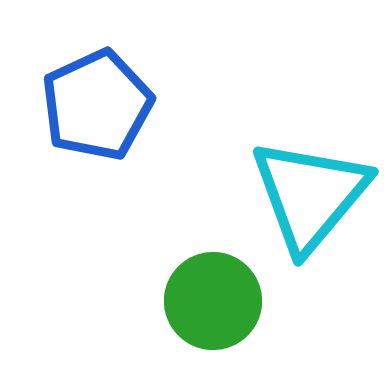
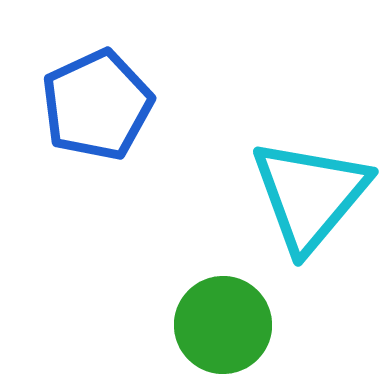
green circle: moved 10 px right, 24 px down
